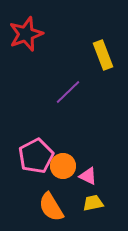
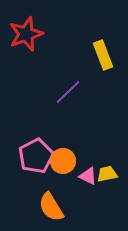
orange circle: moved 5 px up
yellow trapezoid: moved 14 px right, 29 px up
